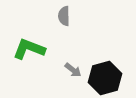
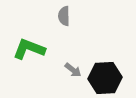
black hexagon: rotated 12 degrees clockwise
